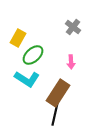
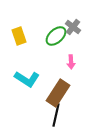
yellow rectangle: moved 1 px right, 2 px up; rotated 48 degrees counterclockwise
green ellipse: moved 23 px right, 19 px up
black line: moved 1 px right, 1 px down
